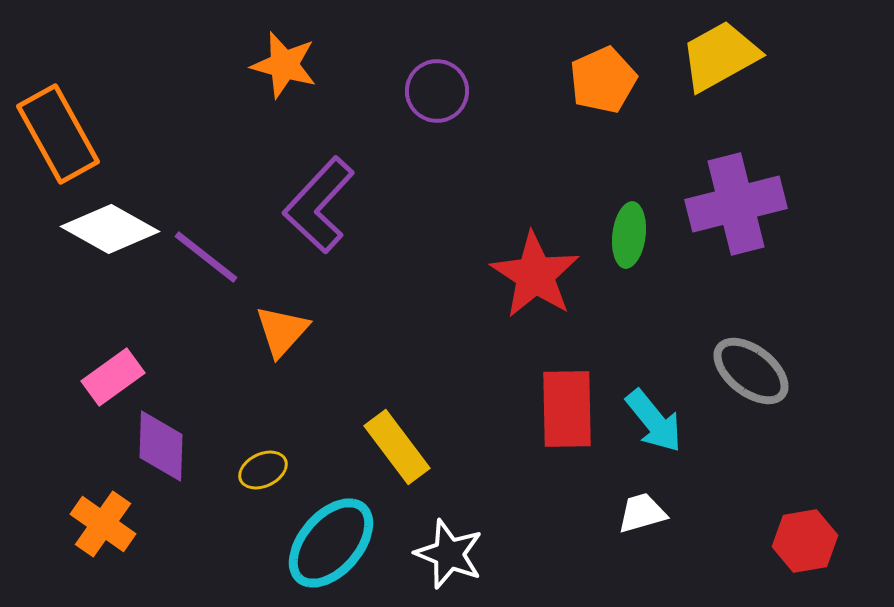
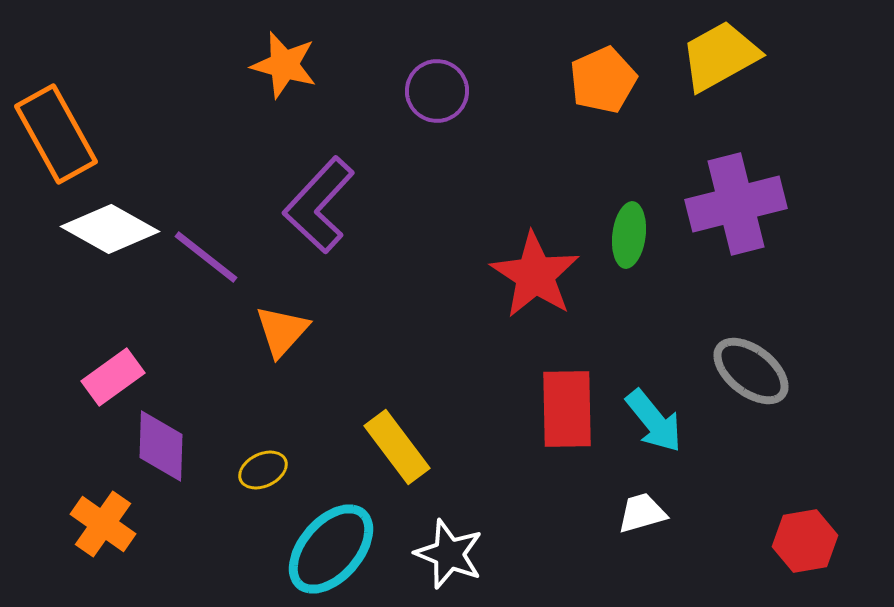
orange rectangle: moved 2 px left
cyan ellipse: moved 6 px down
